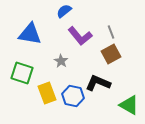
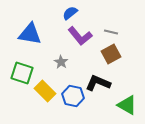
blue semicircle: moved 6 px right, 2 px down
gray line: rotated 56 degrees counterclockwise
gray star: moved 1 px down
yellow rectangle: moved 2 px left, 2 px up; rotated 25 degrees counterclockwise
green triangle: moved 2 px left
